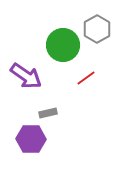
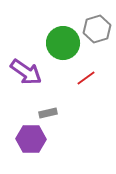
gray hexagon: rotated 12 degrees clockwise
green circle: moved 2 px up
purple arrow: moved 4 px up
